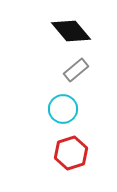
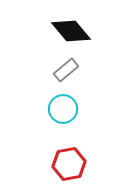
gray rectangle: moved 10 px left
red hexagon: moved 2 px left, 11 px down; rotated 8 degrees clockwise
